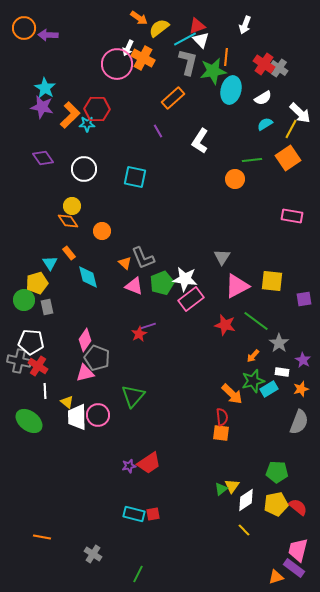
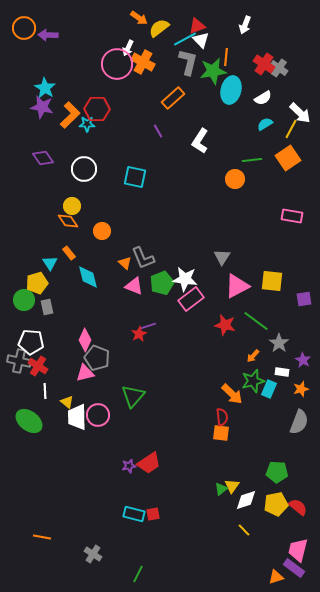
orange cross at (143, 58): moved 4 px down
pink diamond at (85, 340): rotated 10 degrees counterclockwise
cyan rectangle at (269, 389): rotated 36 degrees counterclockwise
white diamond at (246, 500): rotated 15 degrees clockwise
